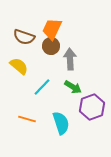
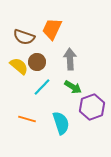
brown circle: moved 14 px left, 16 px down
